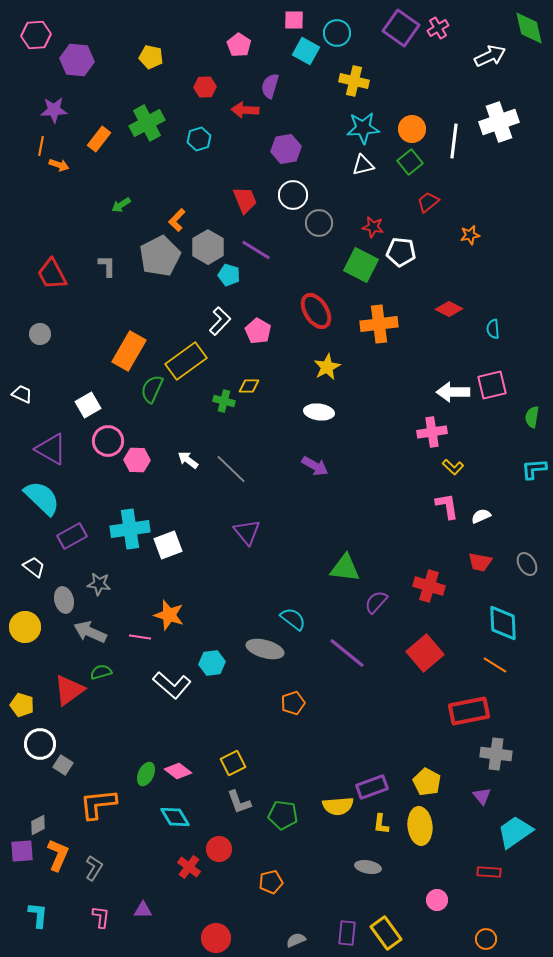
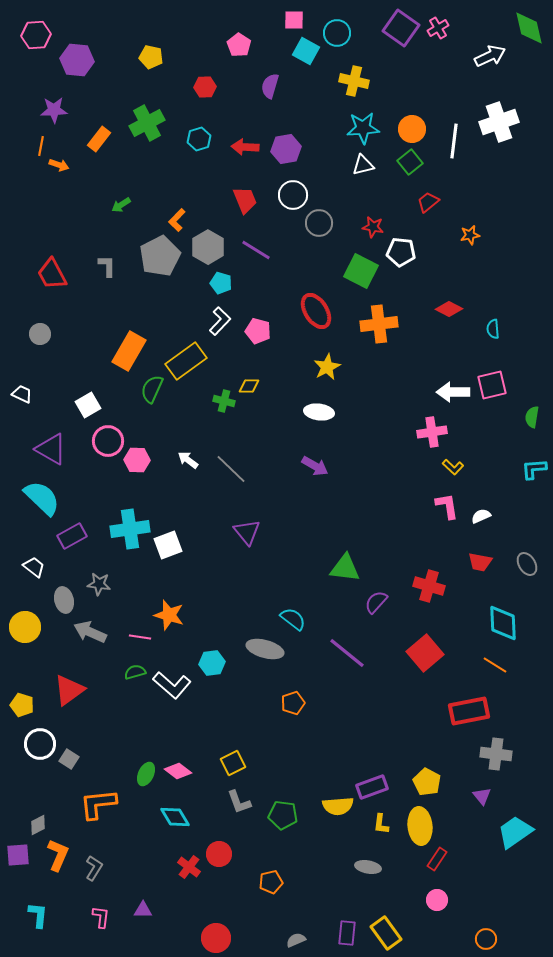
red arrow at (245, 110): moved 37 px down
green square at (361, 265): moved 6 px down
cyan pentagon at (229, 275): moved 8 px left, 8 px down
pink pentagon at (258, 331): rotated 15 degrees counterclockwise
green semicircle at (101, 672): moved 34 px right
gray square at (63, 765): moved 6 px right, 6 px up
red circle at (219, 849): moved 5 px down
purple square at (22, 851): moved 4 px left, 4 px down
red rectangle at (489, 872): moved 52 px left, 13 px up; rotated 60 degrees counterclockwise
